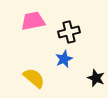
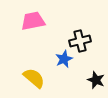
black cross: moved 11 px right, 9 px down
black star: moved 2 px down
